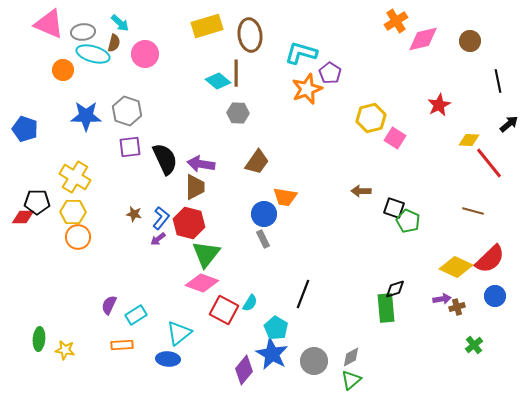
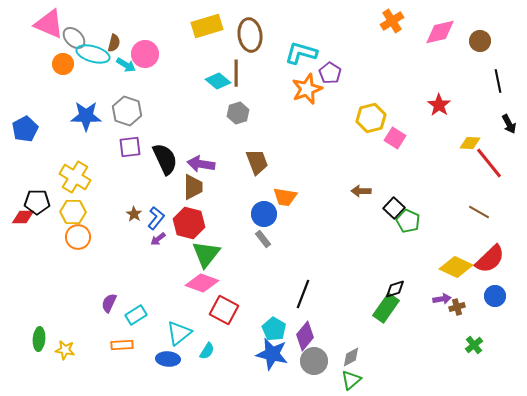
orange cross at (396, 21): moved 4 px left
cyan arrow at (120, 23): moved 6 px right, 42 px down; rotated 12 degrees counterclockwise
gray ellipse at (83, 32): moved 9 px left, 6 px down; rotated 50 degrees clockwise
pink diamond at (423, 39): moved 17 px right, 7 px up
brown circle at (470, 41): moved 10 px right
orange circle at (63, 70): moved 6 px up
red star at (439, 105): rotated 10 degrees counterclockwise
gray hexagon at (238, 113): rotated 20 degrees counterclockwise
black arrow at (509, 124): rotated 102 degrees clockwise
blue pentagon at (25, 129): rotated 25 degrees clockwise
yellow diamond at (469, 140): moved 1 px right, 3 px down
brown trapezoid at (257, 162): rotated 56 degrees counterclockwise
brown trapezoid at (195, 187): moved 2 px left
black square at (394, 208): rotated 25 degrees clockwise
brown line at (473, 211): moved 6 px right, 1 px down; rotated 15 degrees clockwise
brown star at (134, 214): rotated 21 degrees clockwise
blue L-shape at (161, 218): moved 5 px left
gray rectangle at (263, 239): rotated 12 degrees counterclockwise
cyan semicircle at (250, 303): moved 43 px left, 48 px down
purple semicircle at (109, 305): moved 2 px up
green rectangle at (386, 308): rotated 40 degrees clockwise
cyan pentagon at (276, 328): moved 2 px left, 1 px down
blue star at (272, 354): rotated 16 degrees counterclockwise
purple diamond at (244, 370): moved 61 px right, 34 px up
